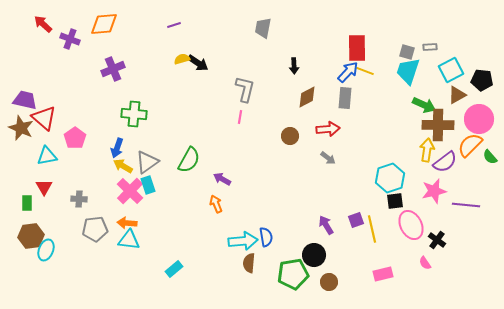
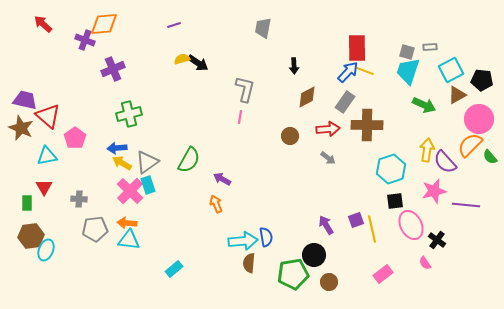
purple cross at (70, 39): moved 15 px right, 1 px down
gray rectangle at (345, 98): moved 4 px down; rotated 30 degrees clockwise
green cross at (134, 114): moved 5 px left; rotated 20 degrees counterclockwise
red triangle at (44, 118): moved 4 px right, 2 px up
brown cross at (438, 125): moved 71 px left
blue arrow at (117, 148): rotated 66 degrees clockwise
purple semicircle at (445, 162): rotated 85 degrees clockwise
yellow arrow at (123, 166): moved 1 px left, 3 px up
cyan hexagon at (390, 178): moved 1 px right, 9 px up
pink rectangle at (383, 274): rotated 24 degrees counterclockwise
